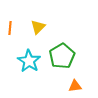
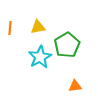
yellow triangle: rotated 35 degrees clockwise
green pentagon: moved 5 px right, 11 px up
cyan star: moved 11 px right, 4 px up; rotated 10 degrees clockwise
